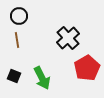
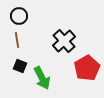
black cross: moved 4 px left, 3 px down
black square: moved 6 px right, 10 px up
